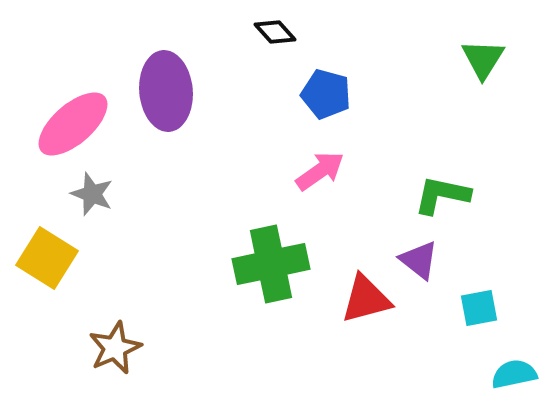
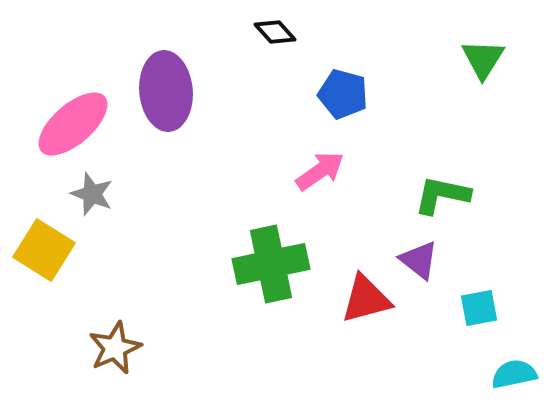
blue pentagon: moved 17 px right
yellow square: moved 3 px left, 8 px up
